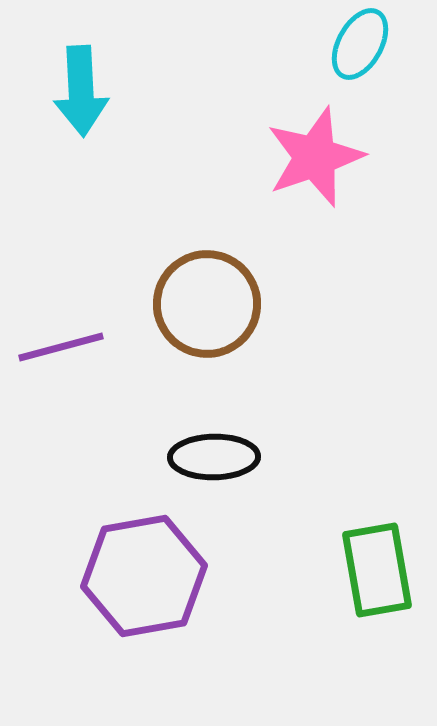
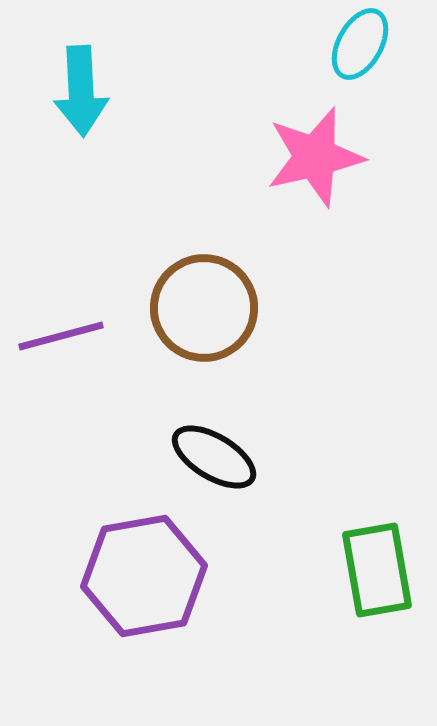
pink star: rotated 6 degrees clockwise
brown circle: moved 3 px left, 4 px down
purple line: moved 11 px up
black ellipse: rotated 32 degrees clockwise
